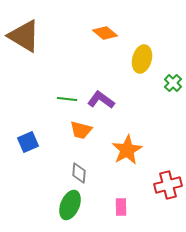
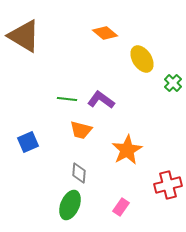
yellow ellipse: rotated 48 degrees counterclockwise
pink rectangle: rotated 36 degrees clockwise
